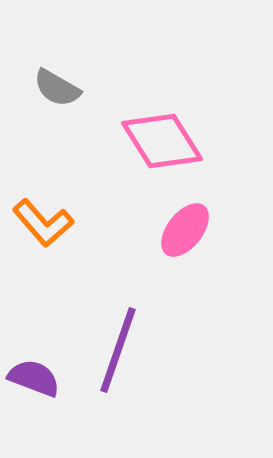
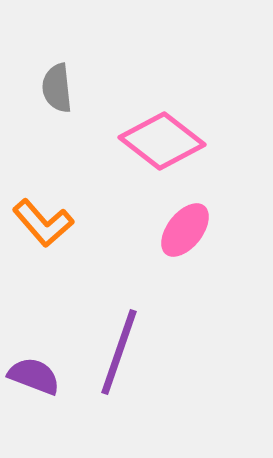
gray semicircle: rotated 54 degrees clockwise
pink diamond: rotated 20 degrees counterclockwise
purple line: moved 1 px right, 2 px down
purple semicircle: moved 2 px up
